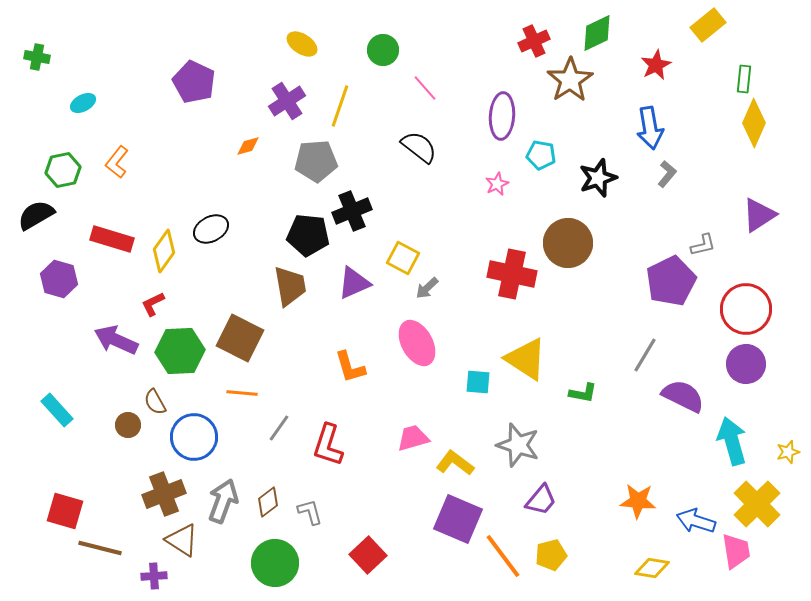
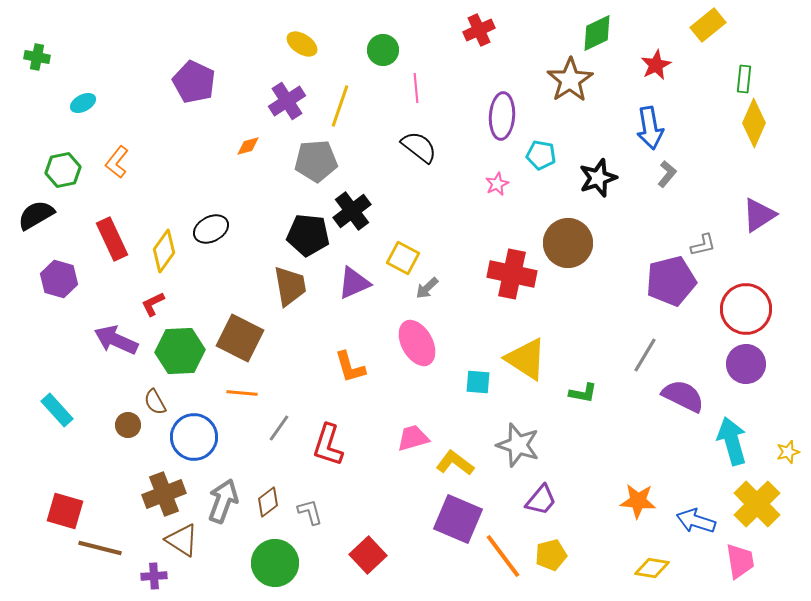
red cross at (534, 41): moved 55 px left, 11 px up
pink line at (425, 88): moved 9 px left; rotated 36 degrees clockwise
black cross at (352, 211): rotated 15 degrees counterclockwise
red rectangle at (112, 239): rotated 48 degrees clockwise
purple pentagon at (671, 281): rotated 12 degrees clockwise
pink trapezoid at (736, 551): moved 4 px right, 10 px down
